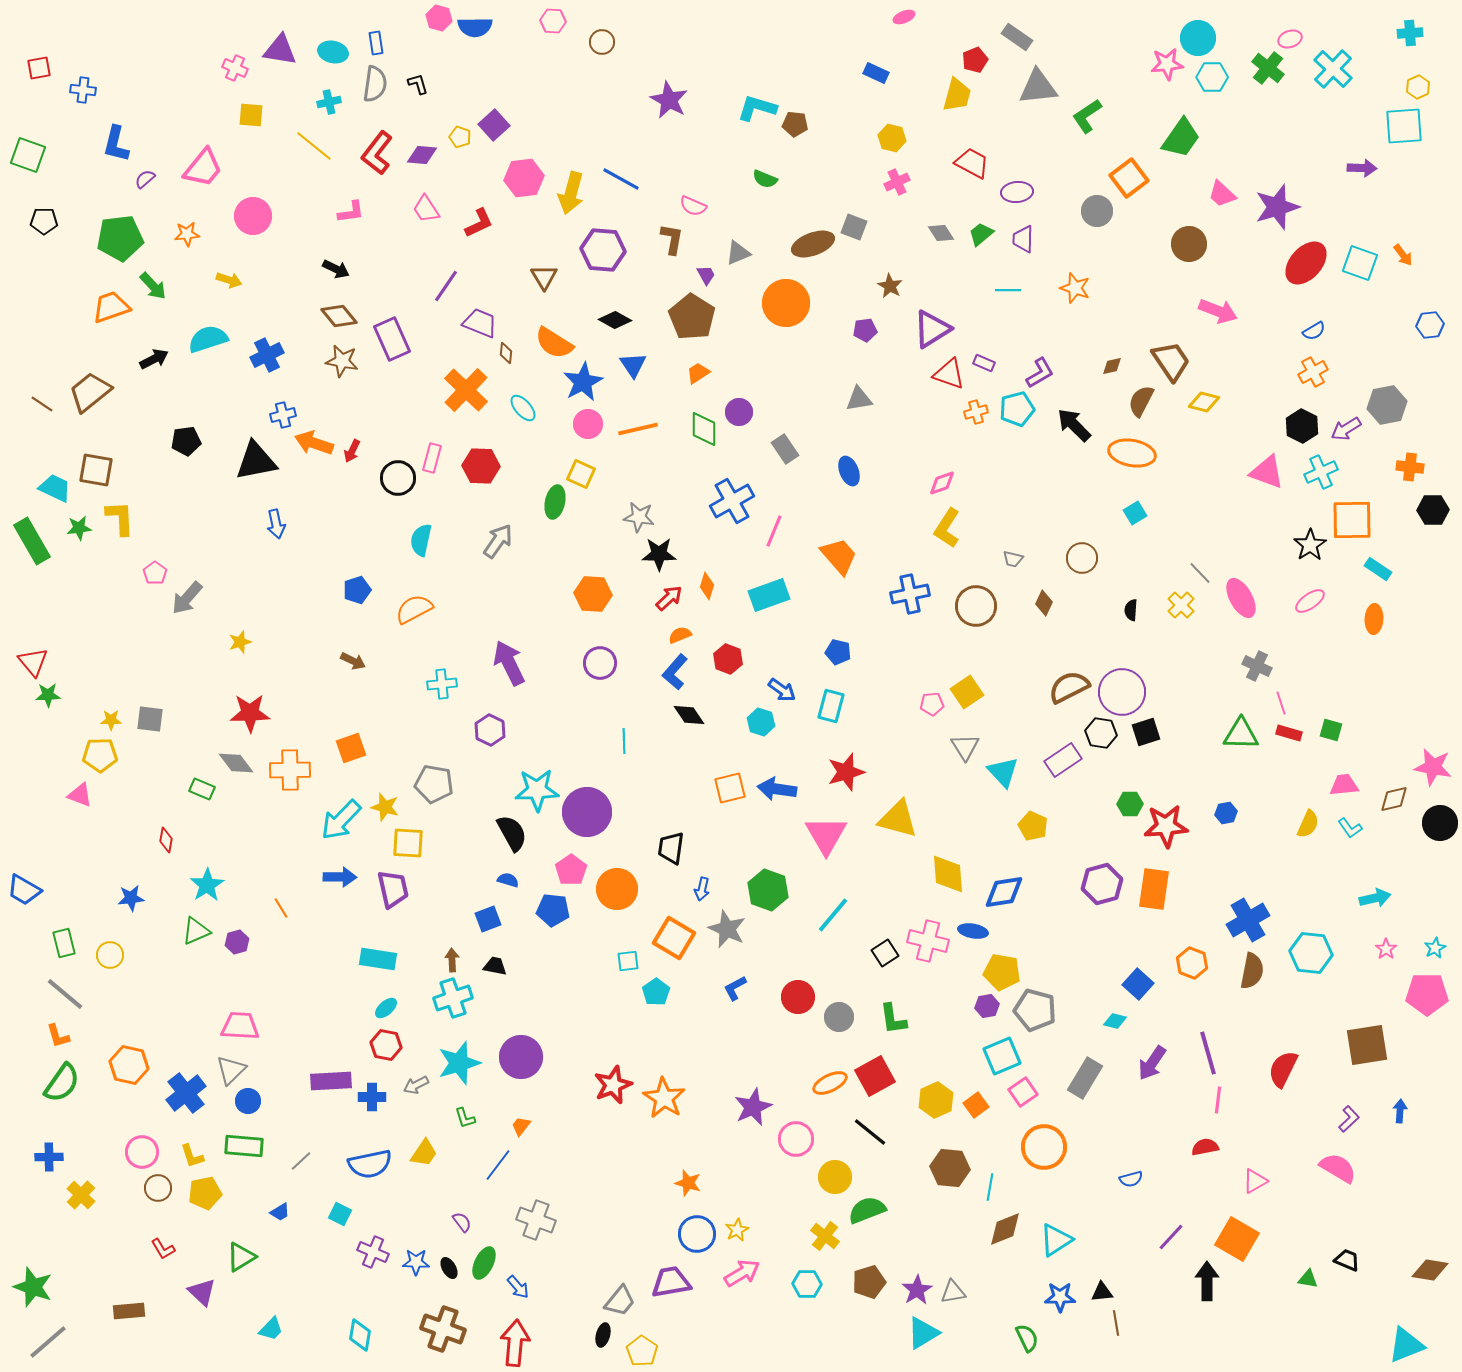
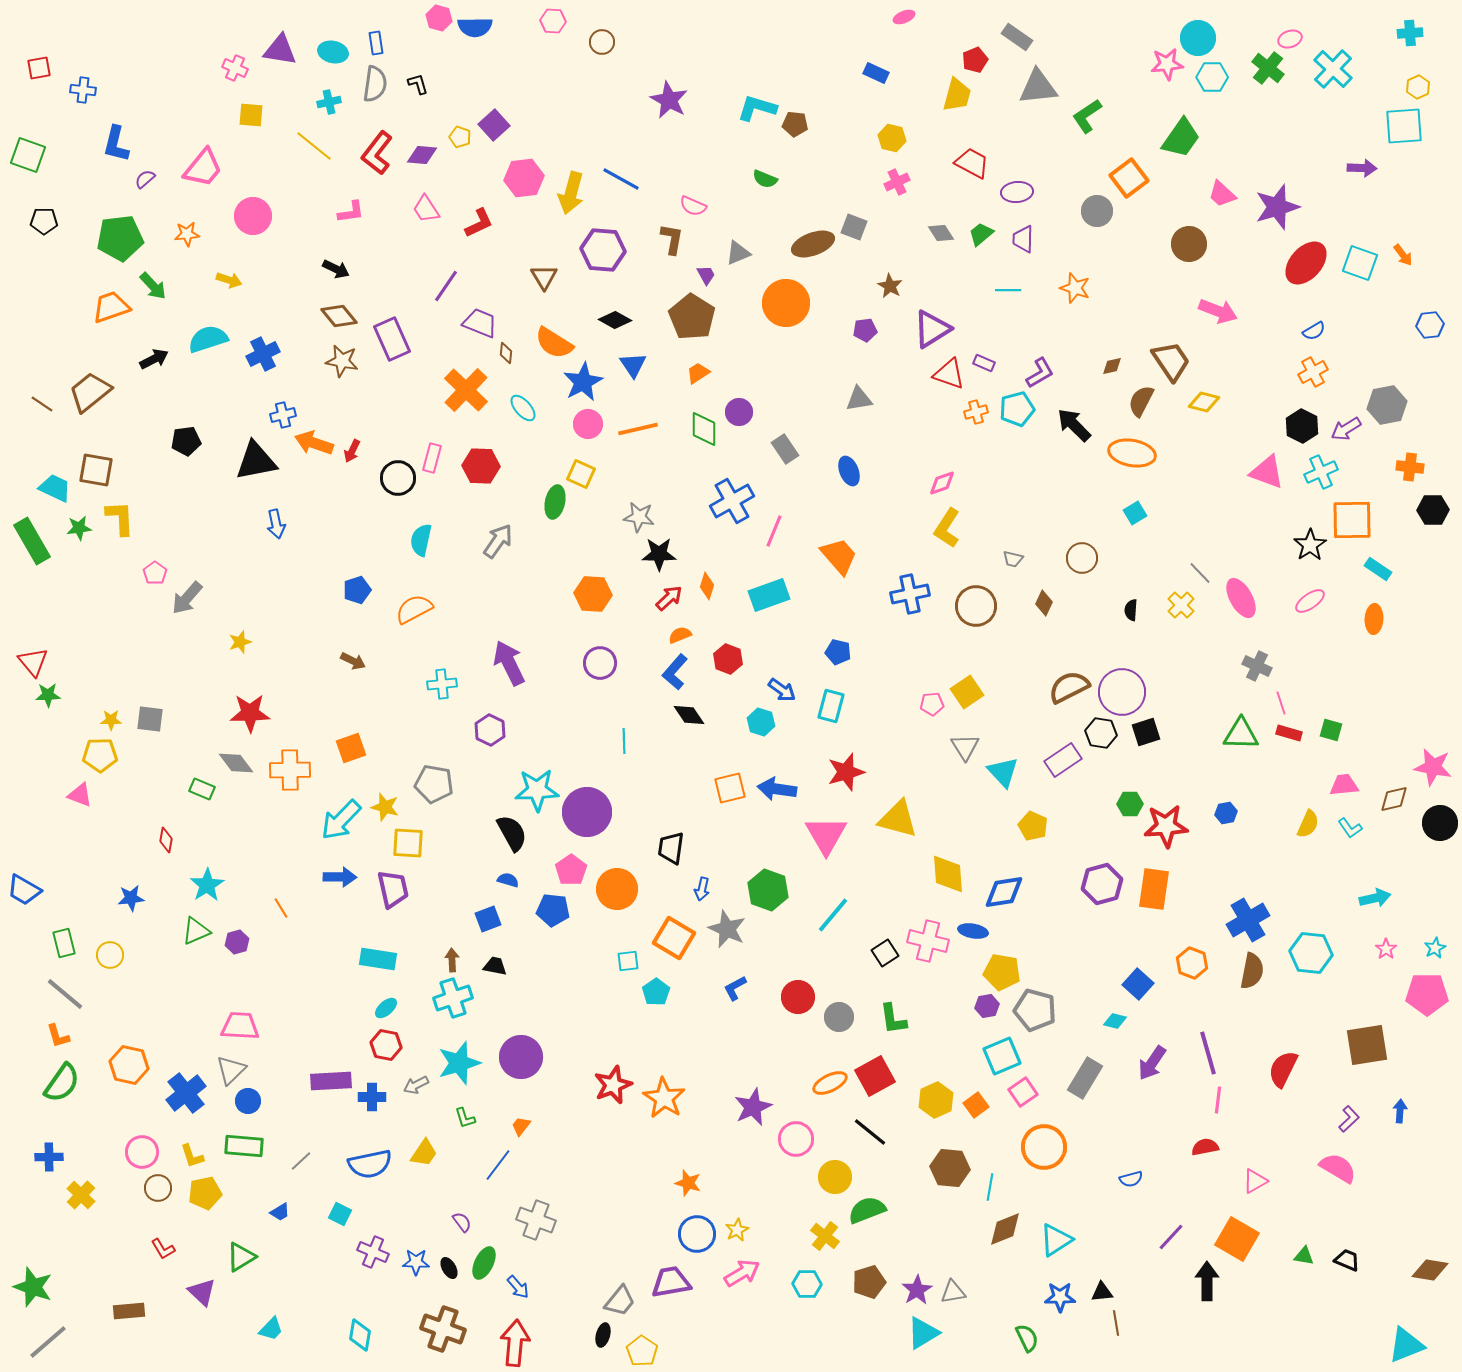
blue cross at (267, 355): moved 4 px left, 1 px up
green triangle at (1308, 1279): moved 4 px left, 23 px up
